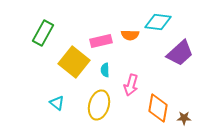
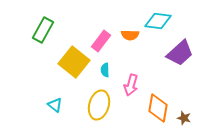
cyan diamond: moved 1 px up
green rectangle: moved 3 px up
pink rectangle: rotated 40 degrees counterclockwise
cyan triangle: moved 2 px left, 2 px down
brown star: rotated 16 degrees clockwise
